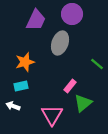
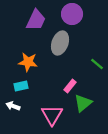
orange star: moved 3 px right; rotated 24 degrees clockwise
